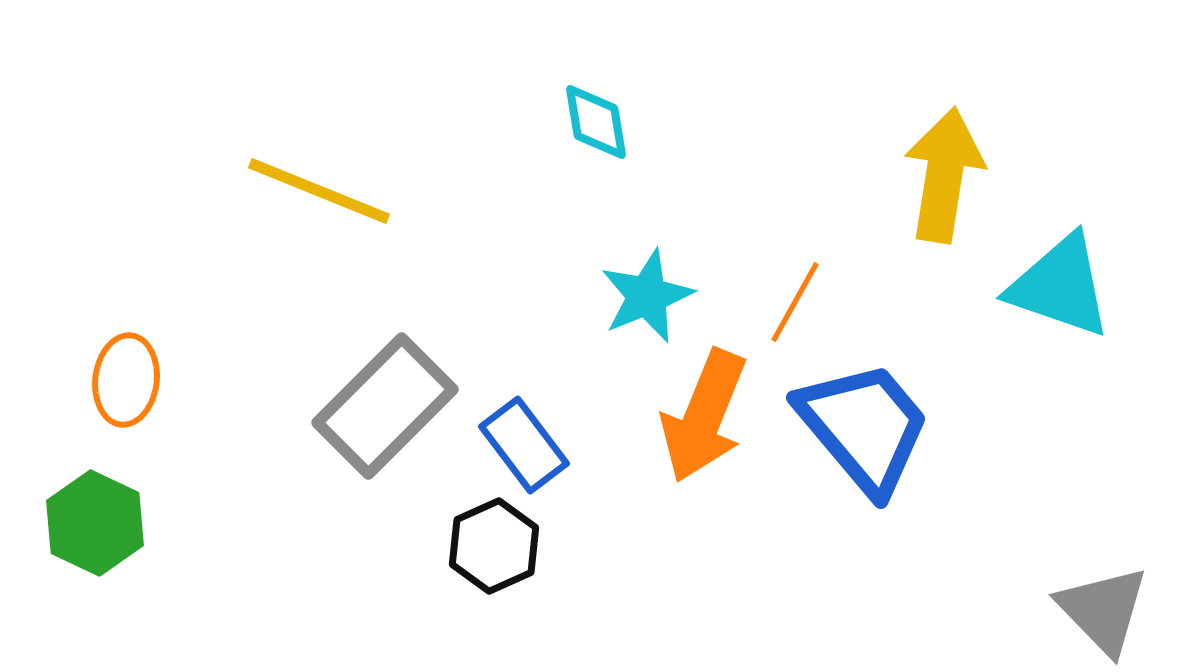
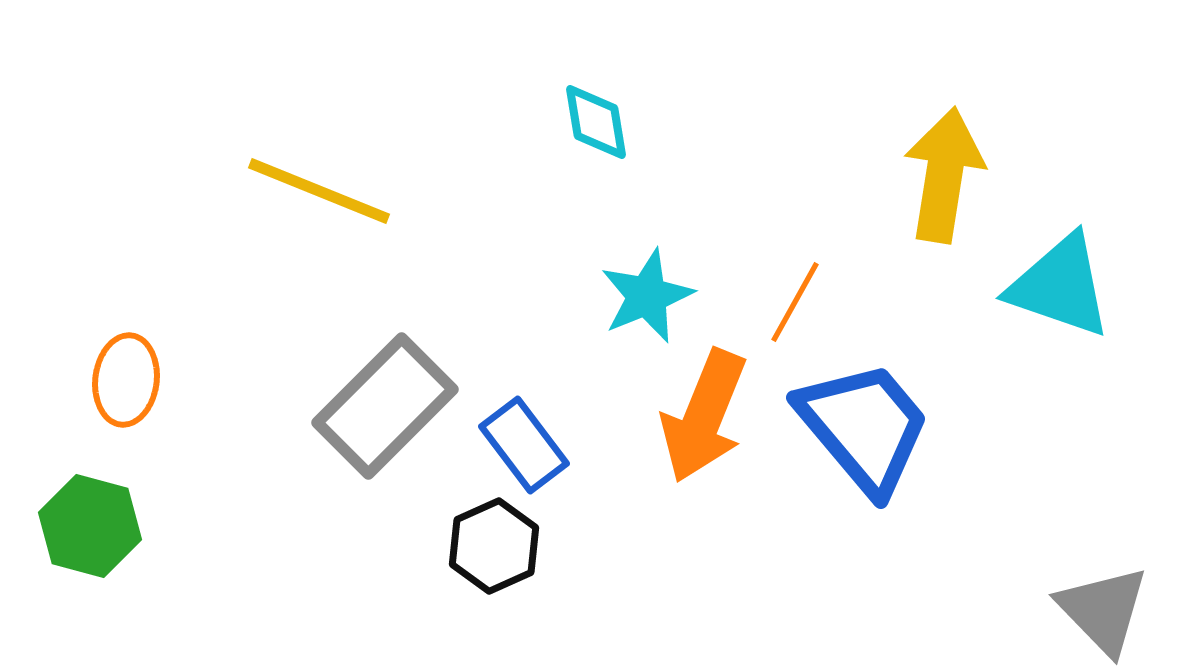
green hexagon: moved 5 px left, 3 px down; rotated 10 degrees counterclockwise
